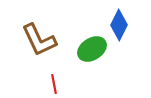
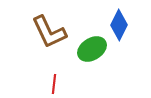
brown L-shape: moved 10 px right, 8 px up
red line: rotated 18 degrees clockwise
